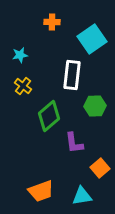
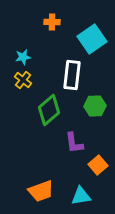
cyan star: moved 3 px right, 2 px down
yellow cross: moved 6 px up
green diamond: moved 6 px up
orange square: moved 2 px left, 3 px up
cyan triangle: moved 1 px left
